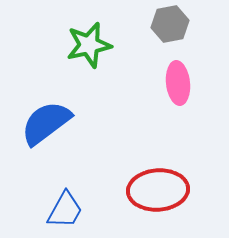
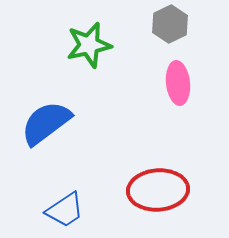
gray hexagon: rotated 15 degrees counterclockwise
blue trapezoid: rotated 27 degrees clockwise
